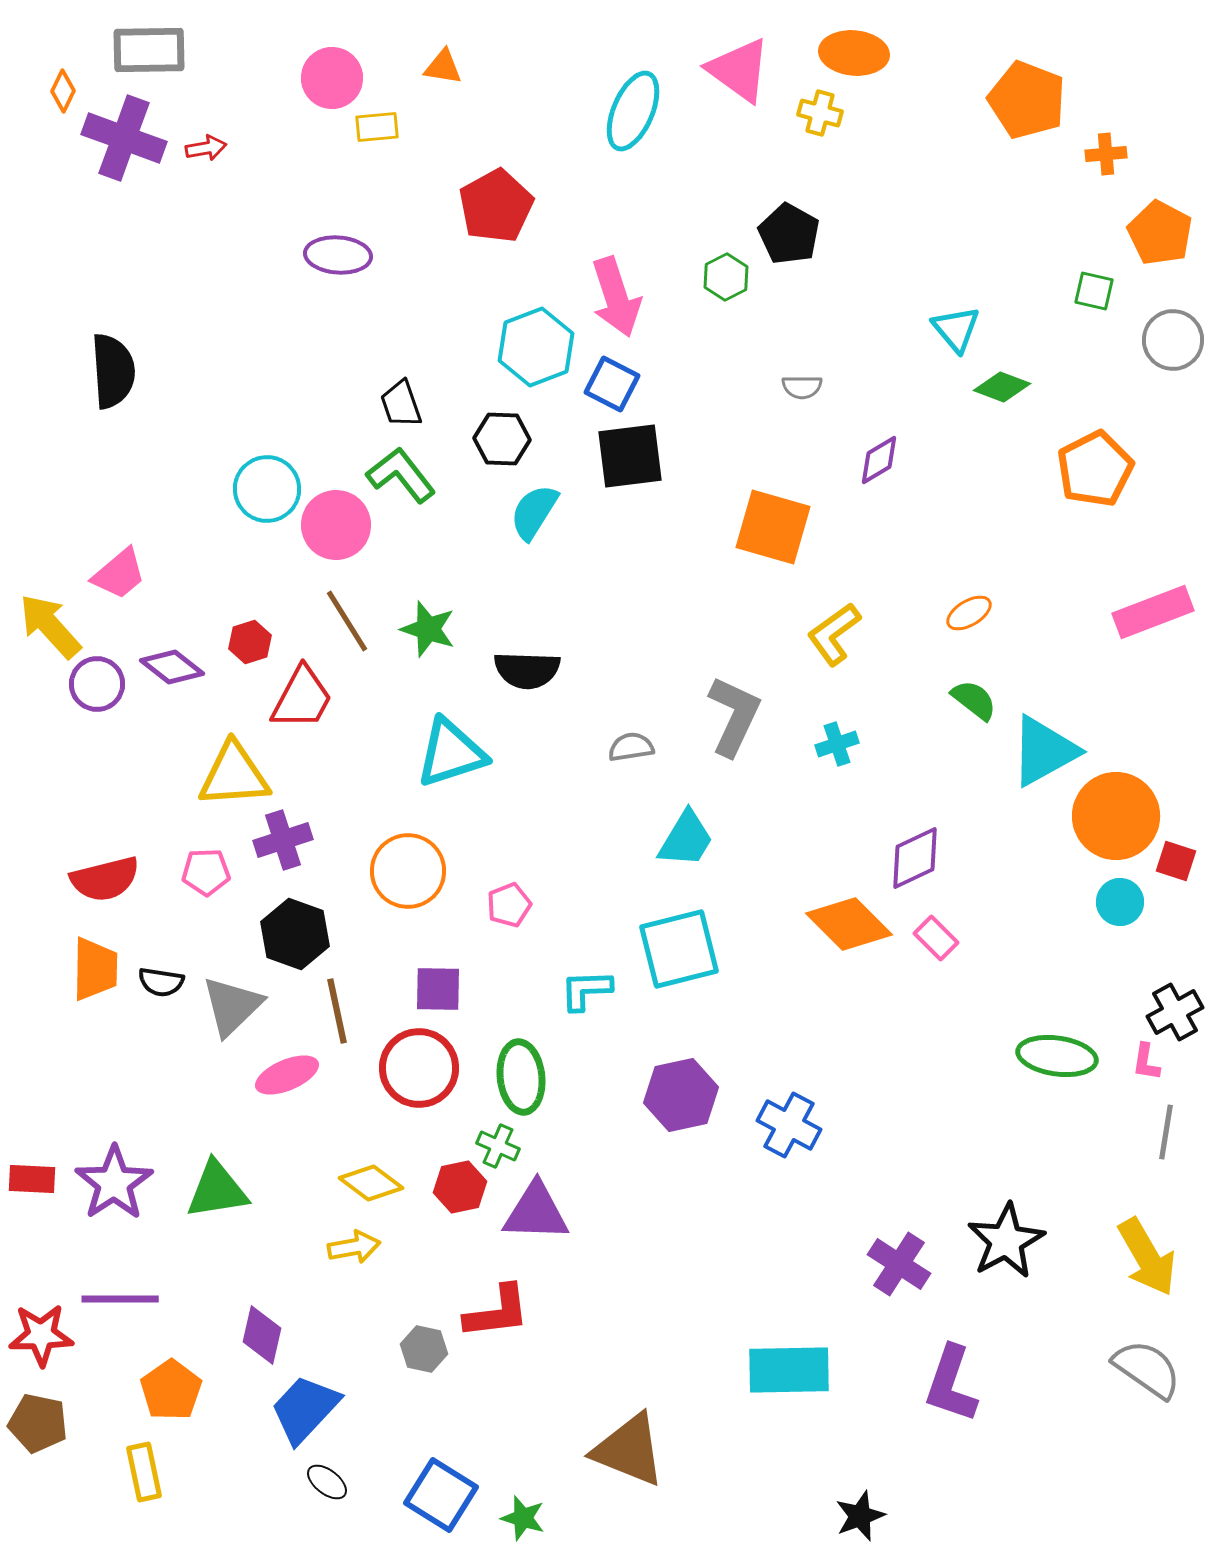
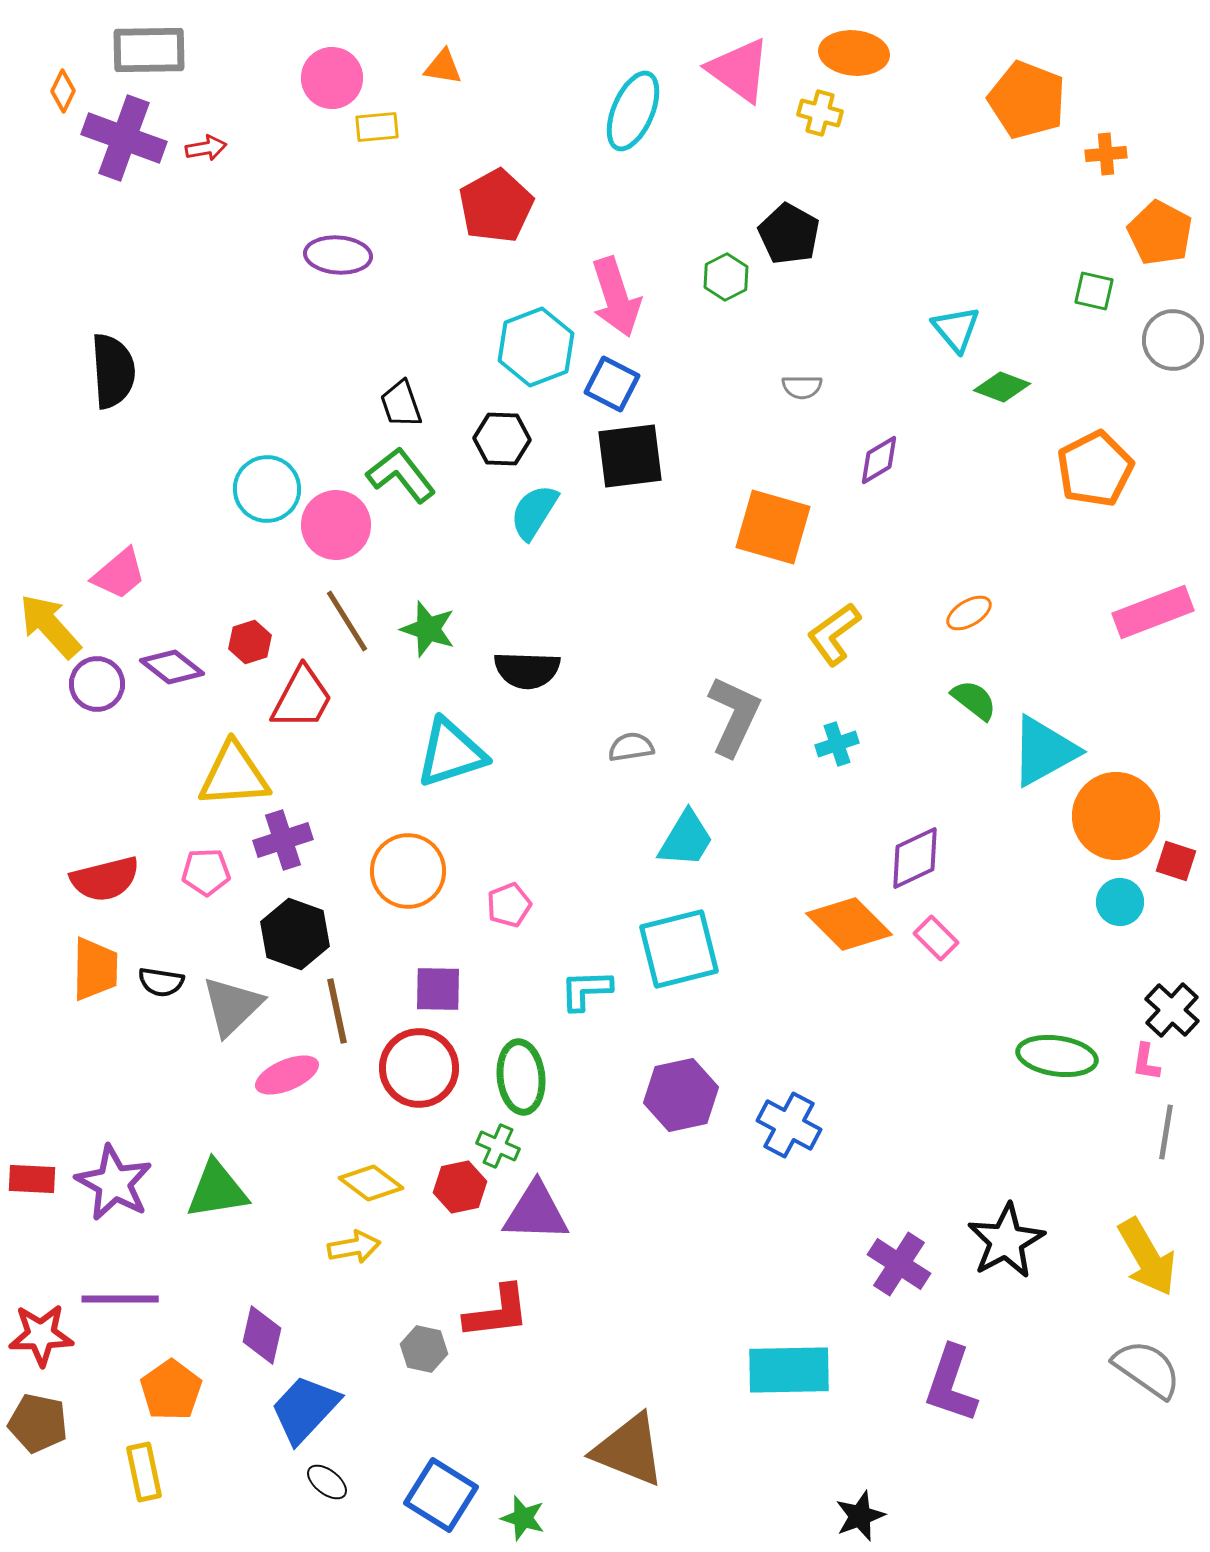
black cross at (1175, 1012): moved 3 px left, 2 px up; rotated 18 degrees counterclockwise
purple star at (114, 1183): rotated 10 degrees counterclockwise
